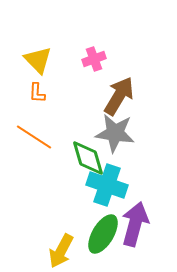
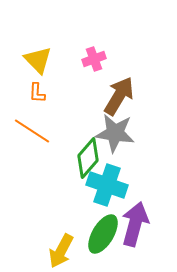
orange line: moved 2 px left, 6 px up
green diamond: rotated 57 degrees clockwise
